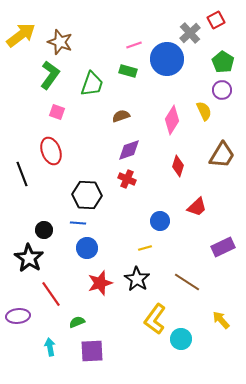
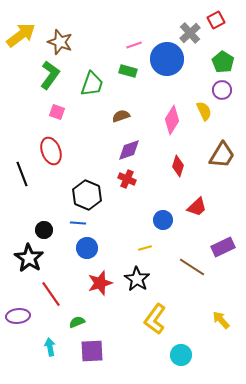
black hexagon at (87, 195): rotated 20 degrees clockwise
blue circle at (160, 221): moved 3 px right, 1 px up
brown line at (187, 282): moved 5 px right, 15 px up
cyan circle at (181, 339): moved 16 px down
